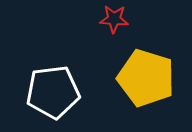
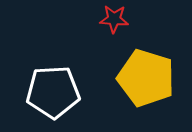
white pentagon: rotated 4 degrees clockwise
